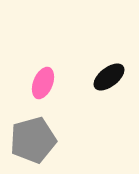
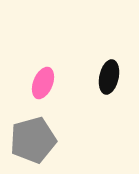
black ellipse: rotated 40 degrees counterclockwise
